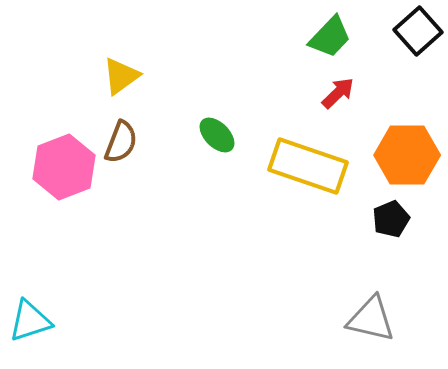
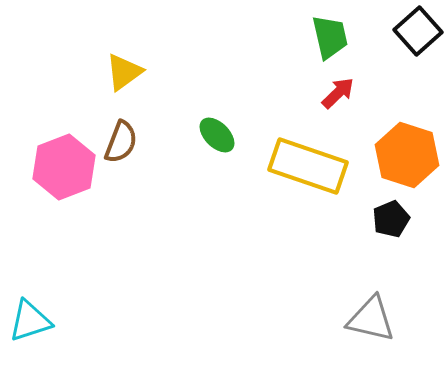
green trapezoid: rotated 57 degrees counterclockwise
yellow triangle: moved 3 px right, 4 px up
orange hexagon: rotated 18 degrees clockwise
